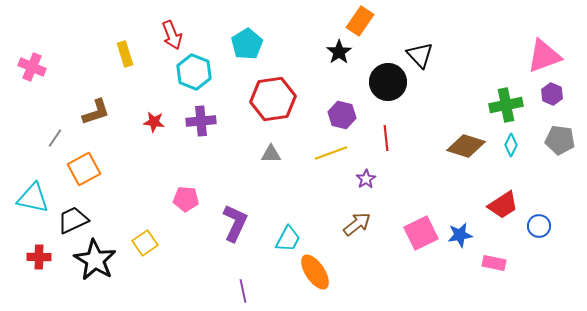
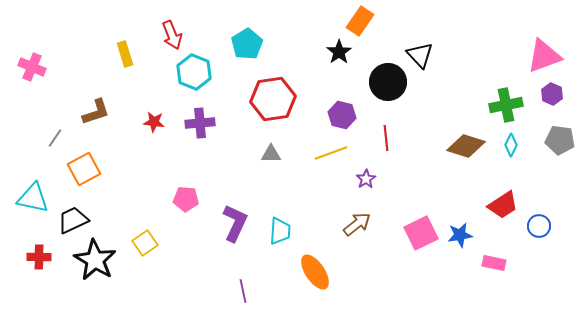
purple cross at (201, 121): moved 1 px left, 2 px down
cyan trapezoid at (288, 239): moved 8 px left, 8 px up; rotated 24 degrees counterclockwise
